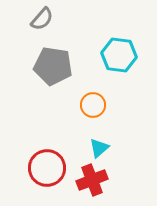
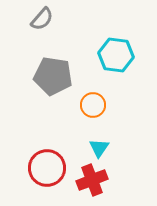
cyan hexagon: moved 3 px left
gray pentagon: moved 10 px down
cyan triangle: rotated 15 degrees counterclockwise
